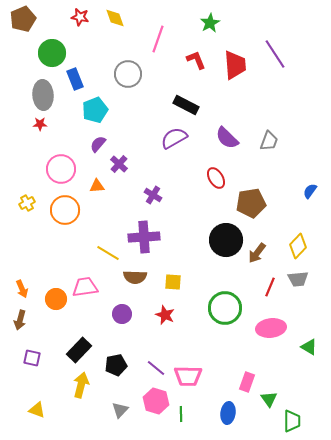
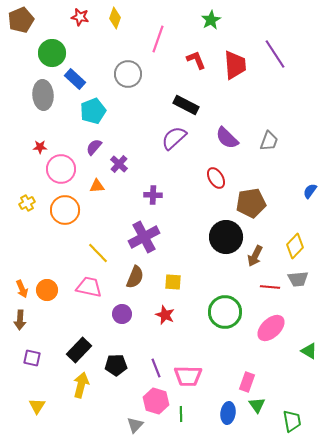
yellow diamond at (115, 18): rotated 40 degrees clockwise
brown pentagon at (23, 19): moved 2 px left, 1 px down
green star at (210, 23): moved 1 px right, 3 px up
blue rectangle at (75, 79): rotated 25 degrees counterclockwise
cyan pentagon at (95, 110): moved 2 px left, 1 px down
red star at (40, 124): moved 23 px down
purple semicircle at (174, 138): rotated 12 degrees counterclockwise
purple semicircle at (98, 144): moved 4 px left, 3 px down
purple cross at (153, 195): rotated 30 degrees counterclockwise
purple cross at (144, 237): rotated 24 degrees counterclockwise
black circle at (226, 240): moved 3 px up
yellow diamond at (298, 246): moved 3 px left
yellow line at (108, 253): moved 10 px left; rotated 15 degrees clockwise
brown arrow at (257, 253): moved 2 px left, 3 px down; rotated 10 degrees counterclockwise
brown semicircle at (135, 277): rotated 70 degrees counterclockwise
pink trapezoid at (85, 287): moved 4 px right; rotated 20 degrees clockwise
red line at (270, 287): rotated 72 degrees clockwise
orange circle at (56, 299): moved 9 px left, 9 px up
green circle at (225, 308): moved 4 px down
brown arrow at (20, 320): rotated 12 degrees counterclockwise
pink ellipse at (271, 328): rotated 36 degrees counterclockwise
green triangle at (309, 347): moved 4 px down
black pentagon at (116, 365): rotated 10 degrees clockwise
purple line at (156, 368): rotated 30 degrees clockwise
green triangle at (269, 399): moved 12 px left, 6 px down
yellow triangle at (37, 410): moved 4 px up; rotated 42 degrees clockwise
gray triangle at (120, 410): moved 15 px right, 15 px down
green trapezoid at (292, 421): rotated 10 degrees counterclockwise
